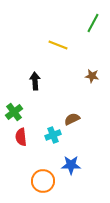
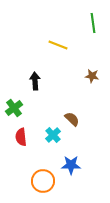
green line: rotated 36 degrees counterclockwise
green cross: moved 4 px up
brown semicircle: rotated 70 degrees clockwise
cyan cross: rotated 21 degrees counterclockwise
